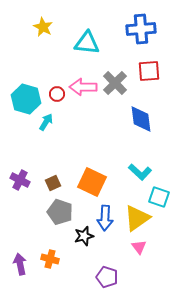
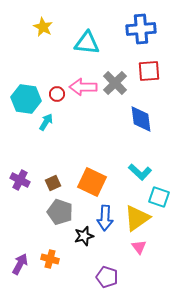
cyan hexagon: rotated 8 degrees counterclockwise
purple arrow: rotated 40 degrees clockwise
